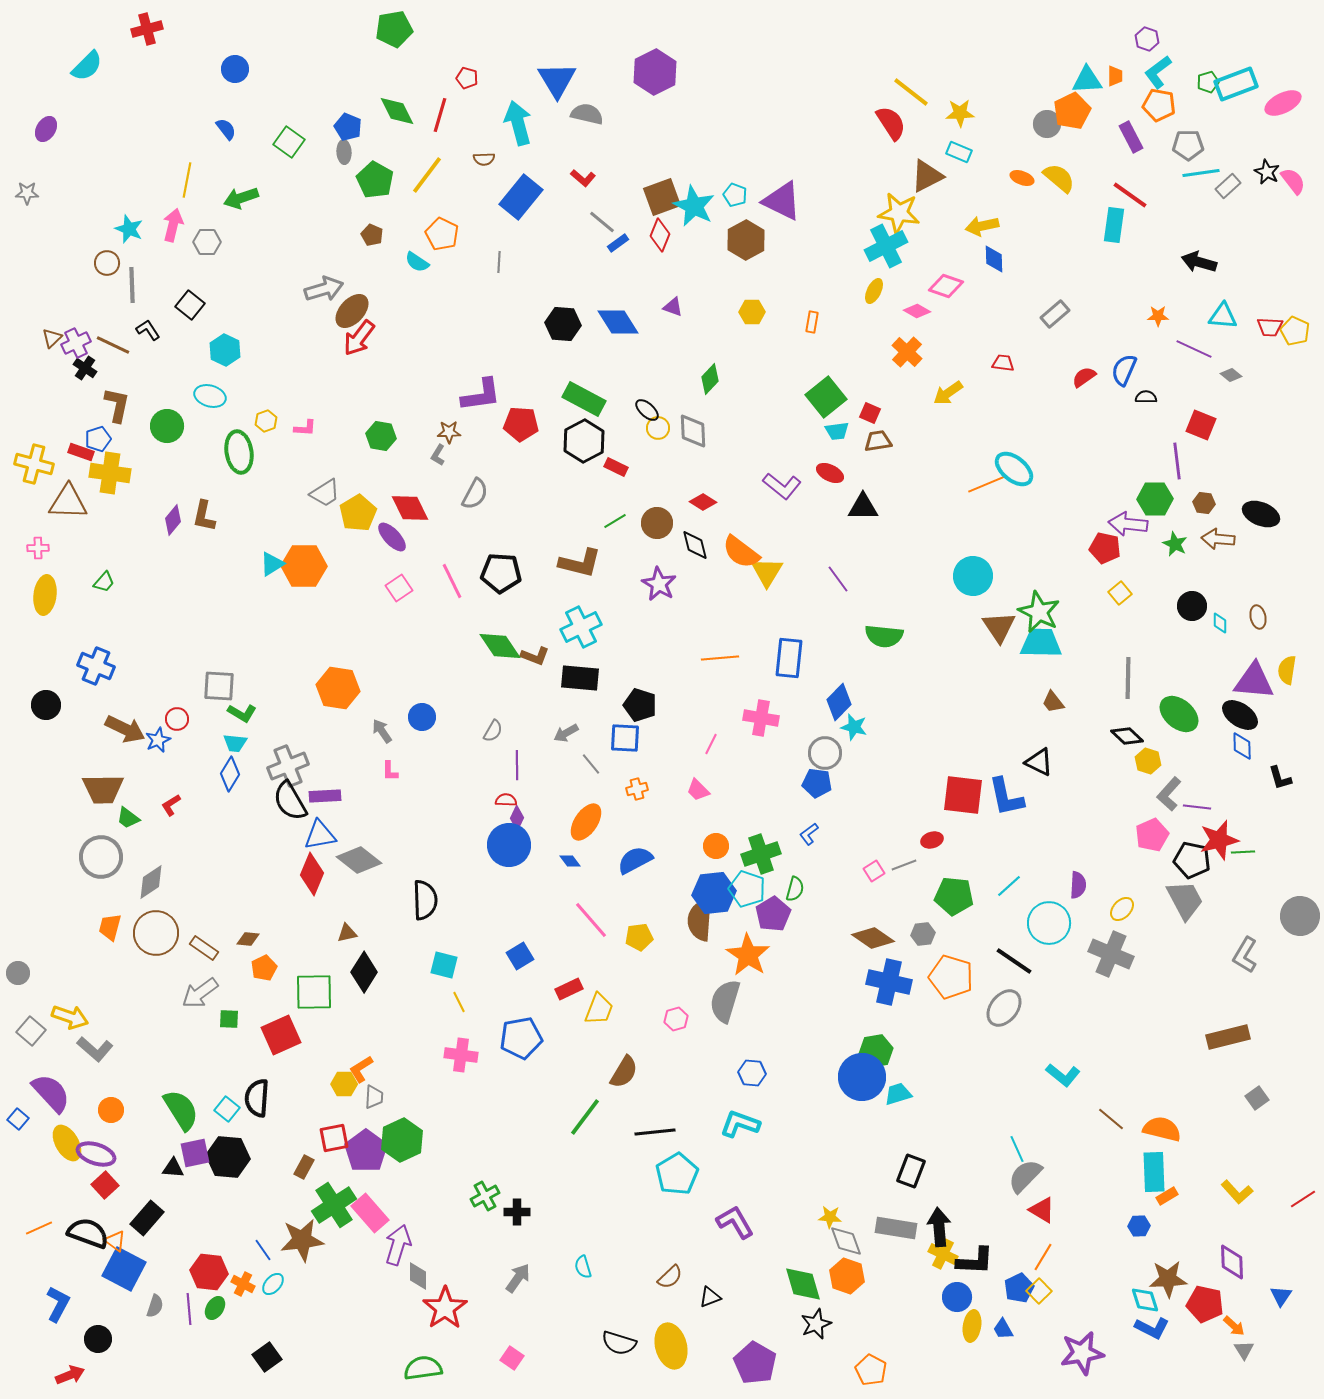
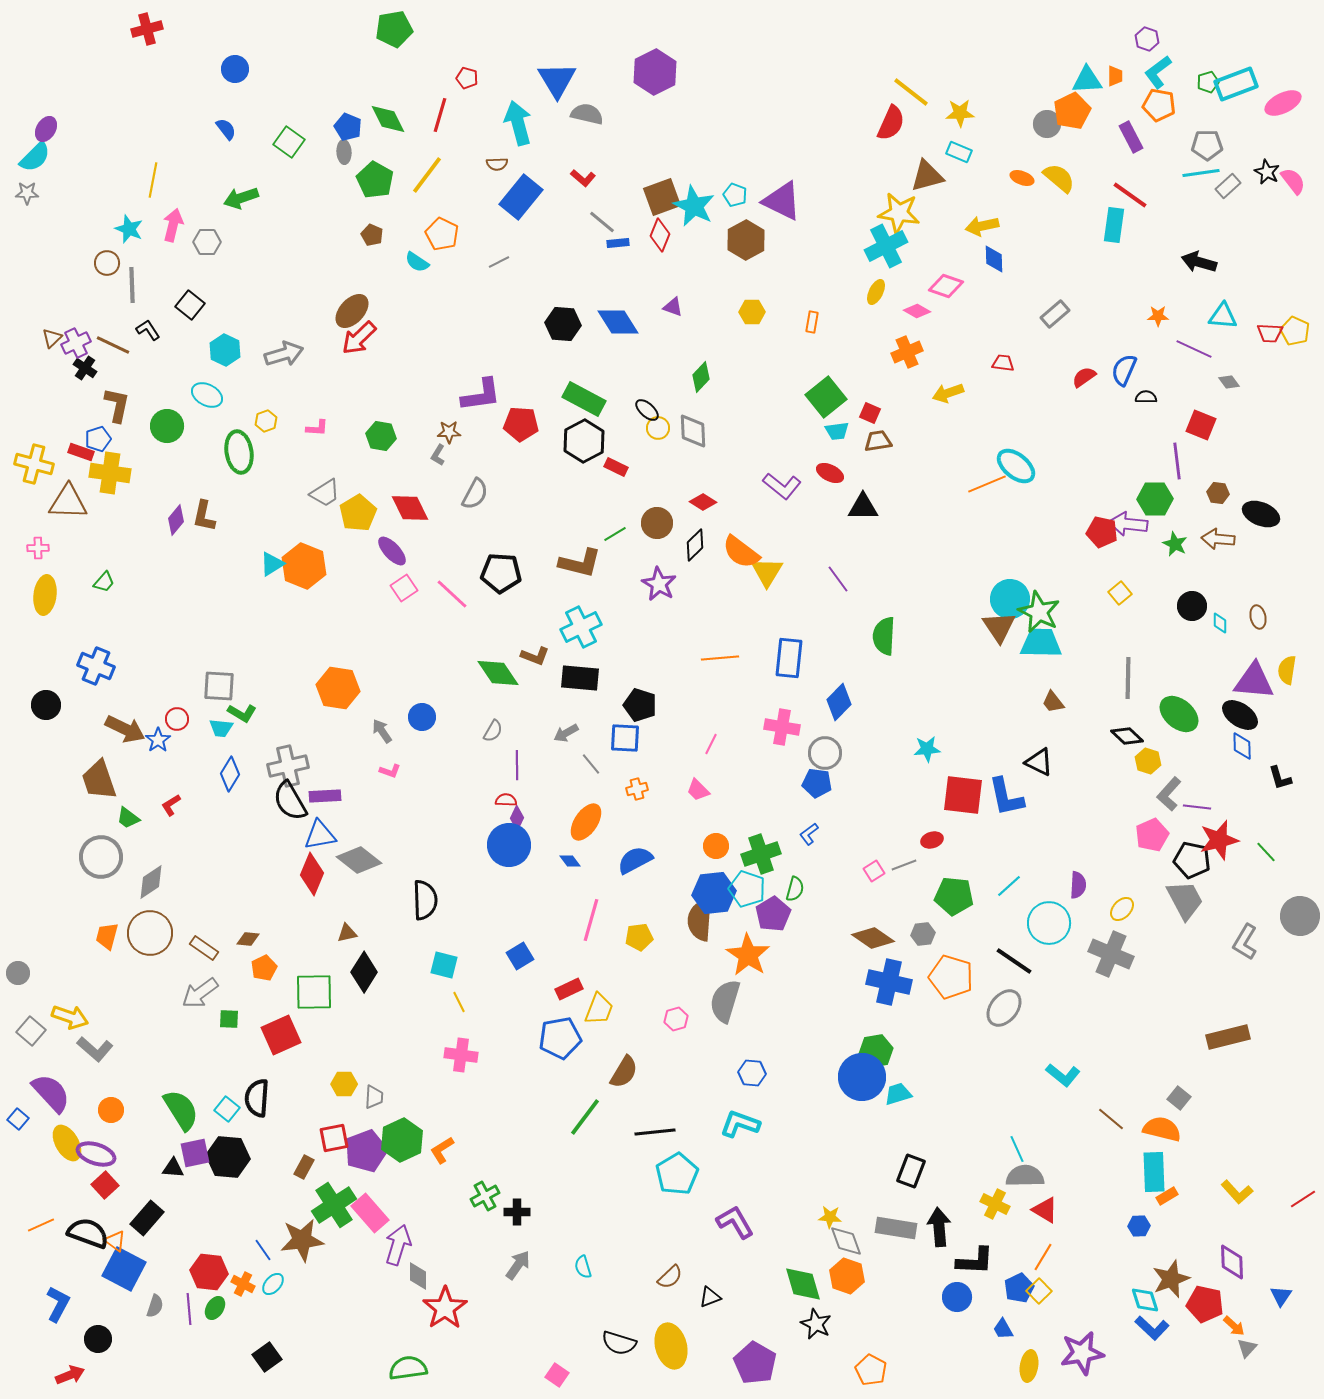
cyan semicircle at (87, 66): moved 52 px left, 91 px down
green diamond at (397, 111): moved 9 px left, 8 px down
red semicircle at (891, 123): rotated 57 degrees clockwise
gray pentagon at (1188, 145): moved 19 px right
brown semicircle at (484, 159): moved 13 px right, 5 px down
brown triangle at (927, 176): rotated 12 degrees clockwise
yellow line at (187, 180): moved 34 px left
blue rectangle at (618, 243): rotated 30 degrees clockwise
gray line at (499, 262): rotated 60 degrees clockwise
gray arrow at (324, 289): moved 40 px left, 65 px down
yellow ellipse at (874, 291): moved 2 px right, 1 px down
red trapezoid at (1270, 327): moved 6 px down
red arrow at (359, 338): rotated 9 degrees clockwise
orange cross at (907, 352): rotated 24 degrees clockwise
gray diamond at (1231, 375): moved 2 px left, 7 px down; rotated 15 degrees clockwise
green diamond at (710, 379): moved 9 px left, 2 px up
yellow arrow at (948, 393): rotated 16 degrees clockwise
cyan ellipse at (210, 396): moved 3 px left, 1 px up; rotated 12 degrees clockwise
pink L-shape at (305, 428): moved 12 px right
cyan ellipse at (1014, 469): moved 2 px right, 3 px up
brown hexagon at (1204, 503): moved 14 px right, 10 px up
purple diamond at (173, 520): moved 3 px right
green line at (615, 521): moved 13 px down
purple ellipse at (392, 537): moved 14 px down
black diamond at (695, 545): rotated 60 degrees clockwise
red pentagon at (1105, 548): moved 3 px left, 16 px up
orange hexagon at (304, 566): rotated 21 degrees clockwise
cyan circle at (973, 576): moved 37 px right, 23 px down
pink line at (452, 581): moved 13 px down; rotated 21 degrees counterclockwise
pink square at (399, 588): moved 5 px right
green semicircle at (884, 636): rotated 87 degrees clockwise
green diamond at (500, 646): moved 2 px left, 27 px down
pink cross at (761, 718): moved 21 px right, 9 px down
cyan star at (854, 727): moved 73 px right, 22 px down; rotated 20 degrees counterclockwise
blue star at (158, 740): rotated 10 degrees counterclockwise
cyan trapezoid at (235, 743): moved 14 px left, 15 px up
gray cross at (288, 766): rotated 9 degrees clockwise
pink L-shape at (390, 771): rotated 70 degrees counterclockwise
brown trapezoid at (103, 789): moved 4 px left, 9 px up; rotated 72 degrees clockwise
green line at (1243, 852): moved 23 px right; rotated 50 degrees clockwise
pink line at (591, 920): rotated 57 degrees clockwise
orange trapezoid at (110, 927): moved 3 px left, 9 px down
brown circle at (156, 933): moved 6 px left
gray L-shape at (1245, 955): moved 13 px up
blue pentagon at (521, 1038): moved 39 px right
orange L-shape at (361, 1069): moved 81 px right, 81 px down
gray square at (1257, 1098): moved 78 px left; rotated 15 degrees counterclockwise
purple pentagon at (366, 1151): rotated 15 degrees clockwise
gray semicircle at (1025, 1176): rotated 45 degrees clockwise
red triangle at (1042, 1210): moved 3 px right
orange line at (39, 1228): moved 2 px right, 3 px up
yellow cross at (943, 1254): moved 52 px right, 50 px up
gray arrow at (518, 1278): moved 13 px up
brown star at (1168, 1279): moved 3 px right; rotated 18 degrees counterclockwise
black star at (816, 1324): rotated 24 degrees counterclockwise
yellow ellipse at (972, 1326): moved 57 px right, 40 px down
blue L-shape at (1152, 1328): rotated 16 degrees clockwise
gray triangle at (1244, 1350): moved 3 px right, 2 px up; rotated 15 degrees clockwise
pink square at (512, 1358): moved 45 px right, 17 px down
green semicircle at (423, 1368): moved 15 px left
